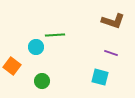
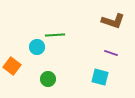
cyan circle: moved 1 px right
green circle: moved 6 px right, 2 px up
